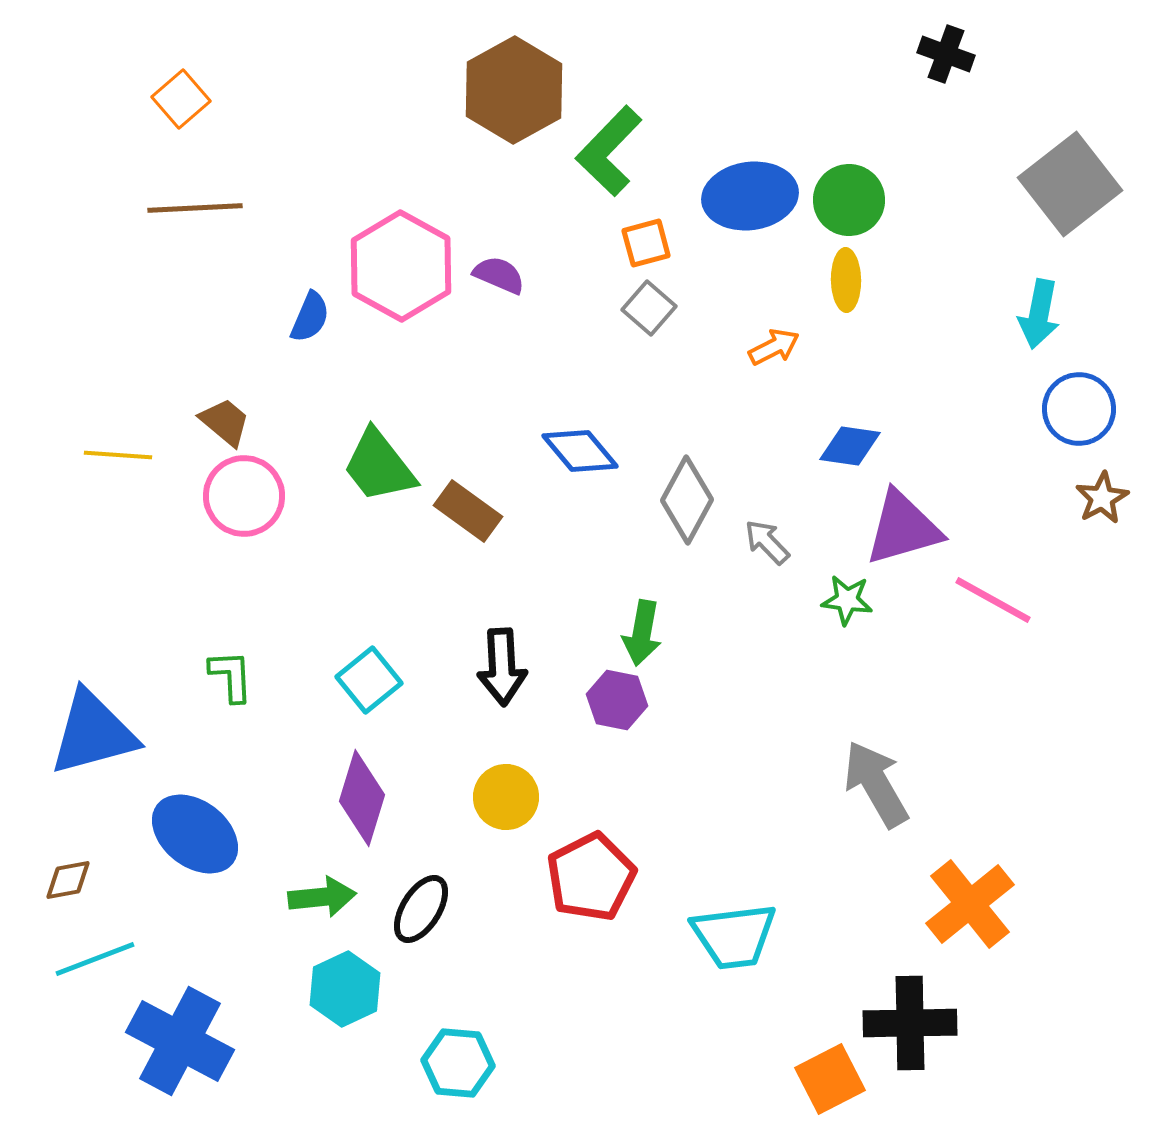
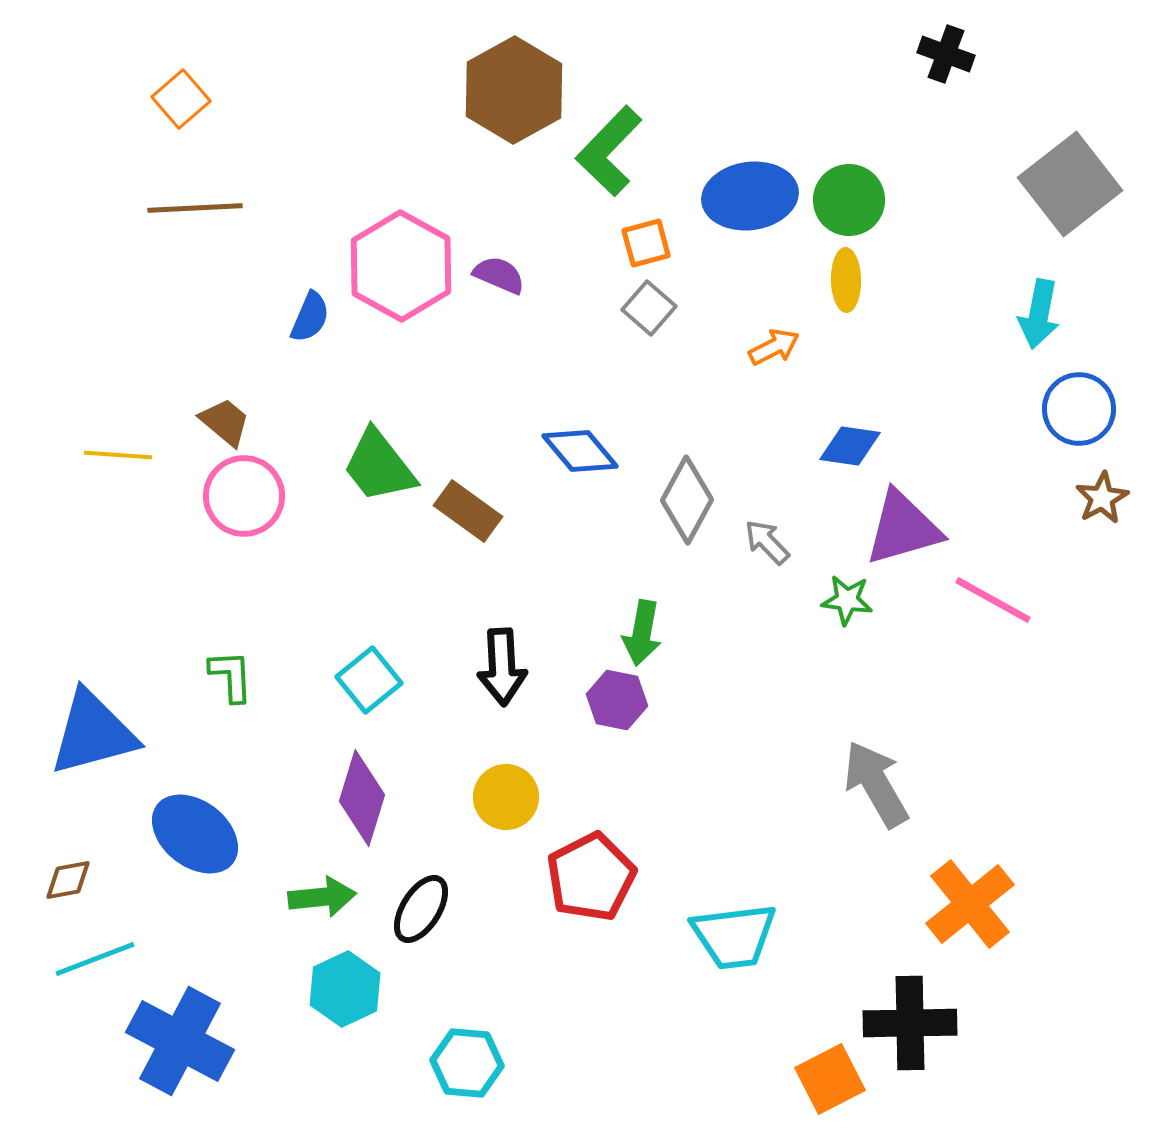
cyan hexagon at (458, 1063): moved 9 px right
